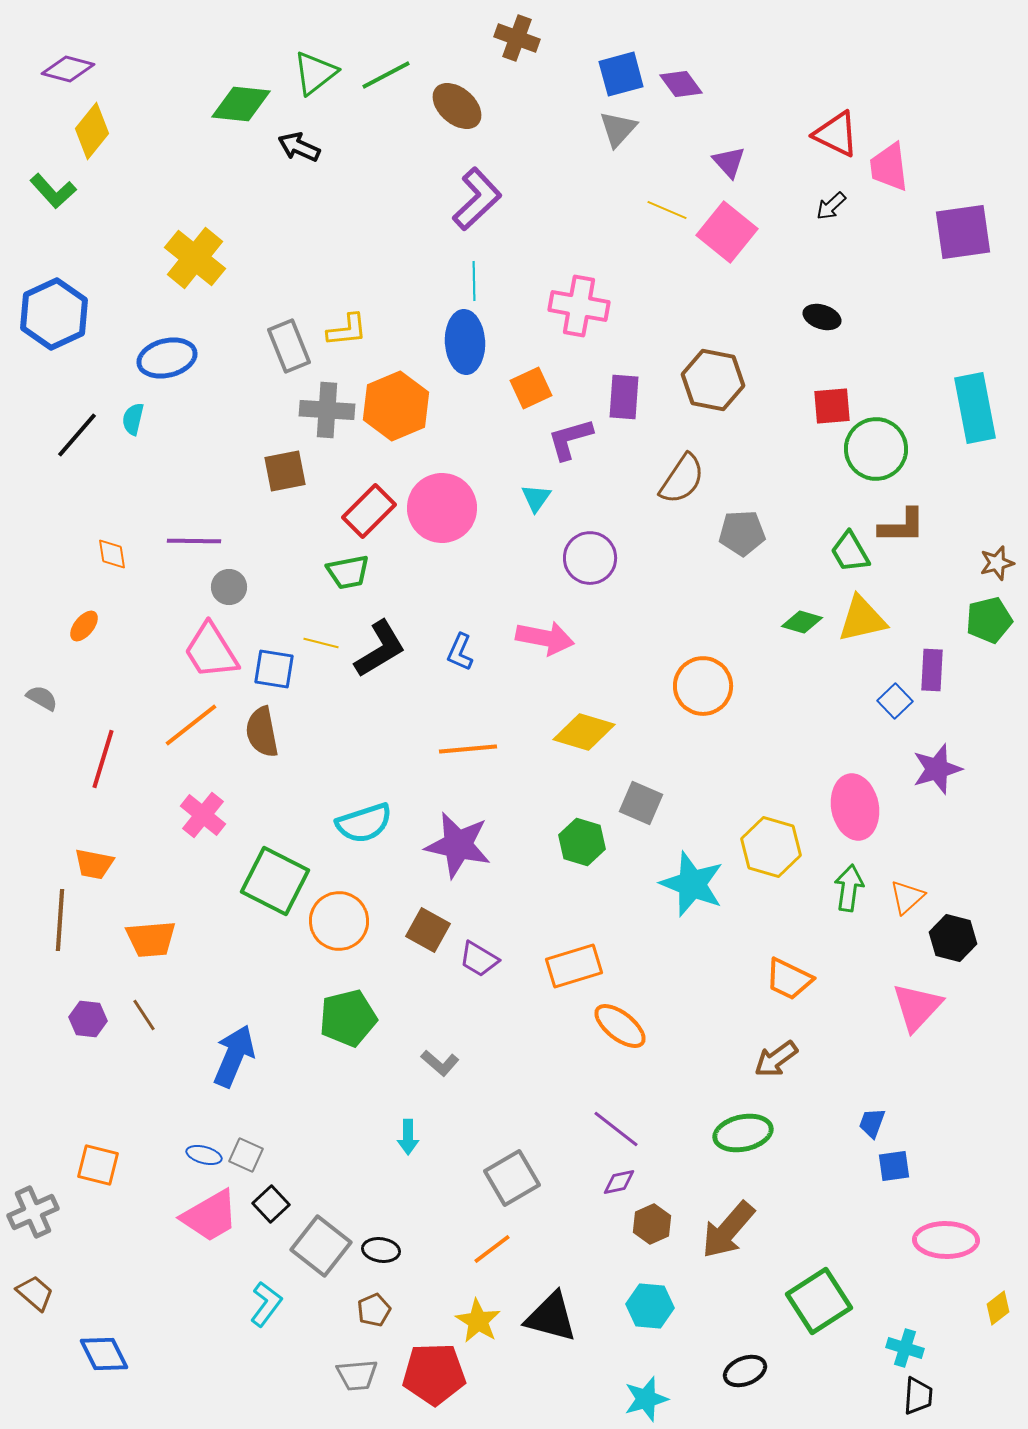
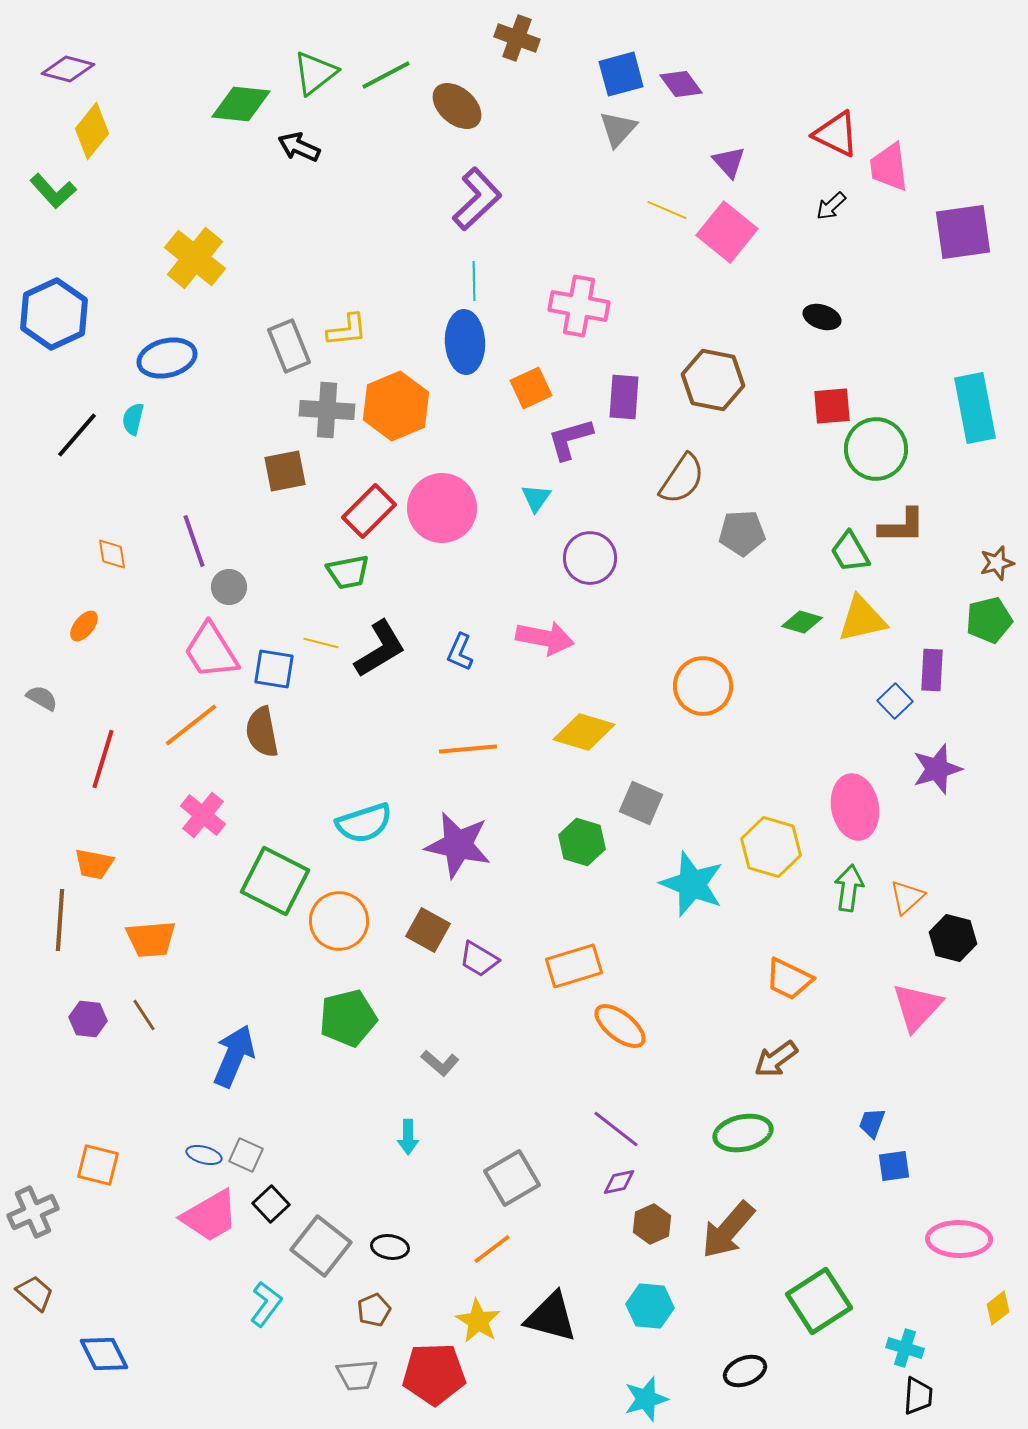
purple line at (194, 541): rotated 70 degrees clockwise
pink ellipse at (946, 1240): moved 13 px right, 1 px up
black ellipse at (381, 1250): moved 9 px right, 3 px up
